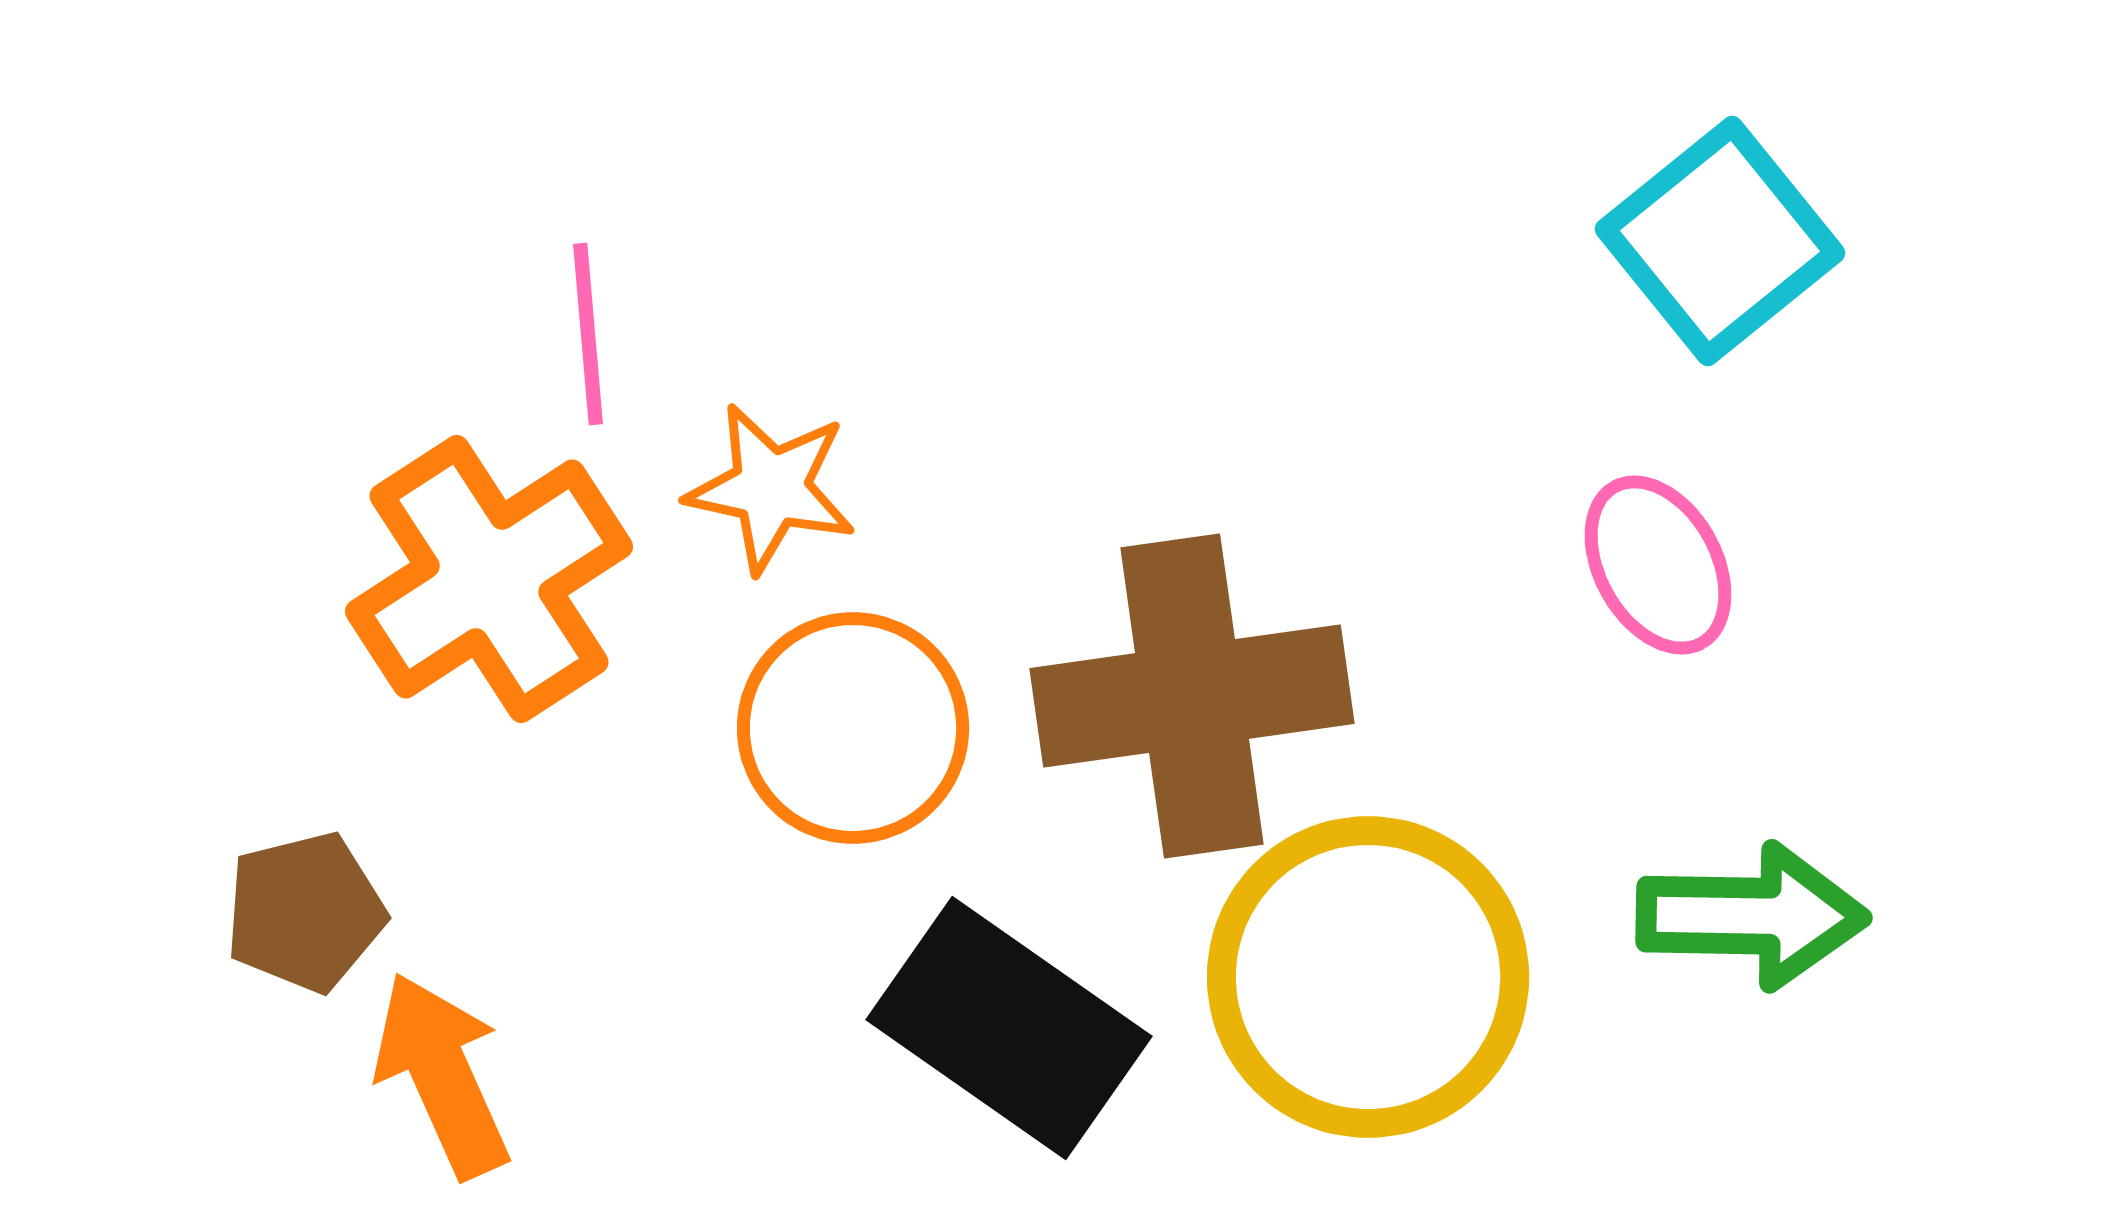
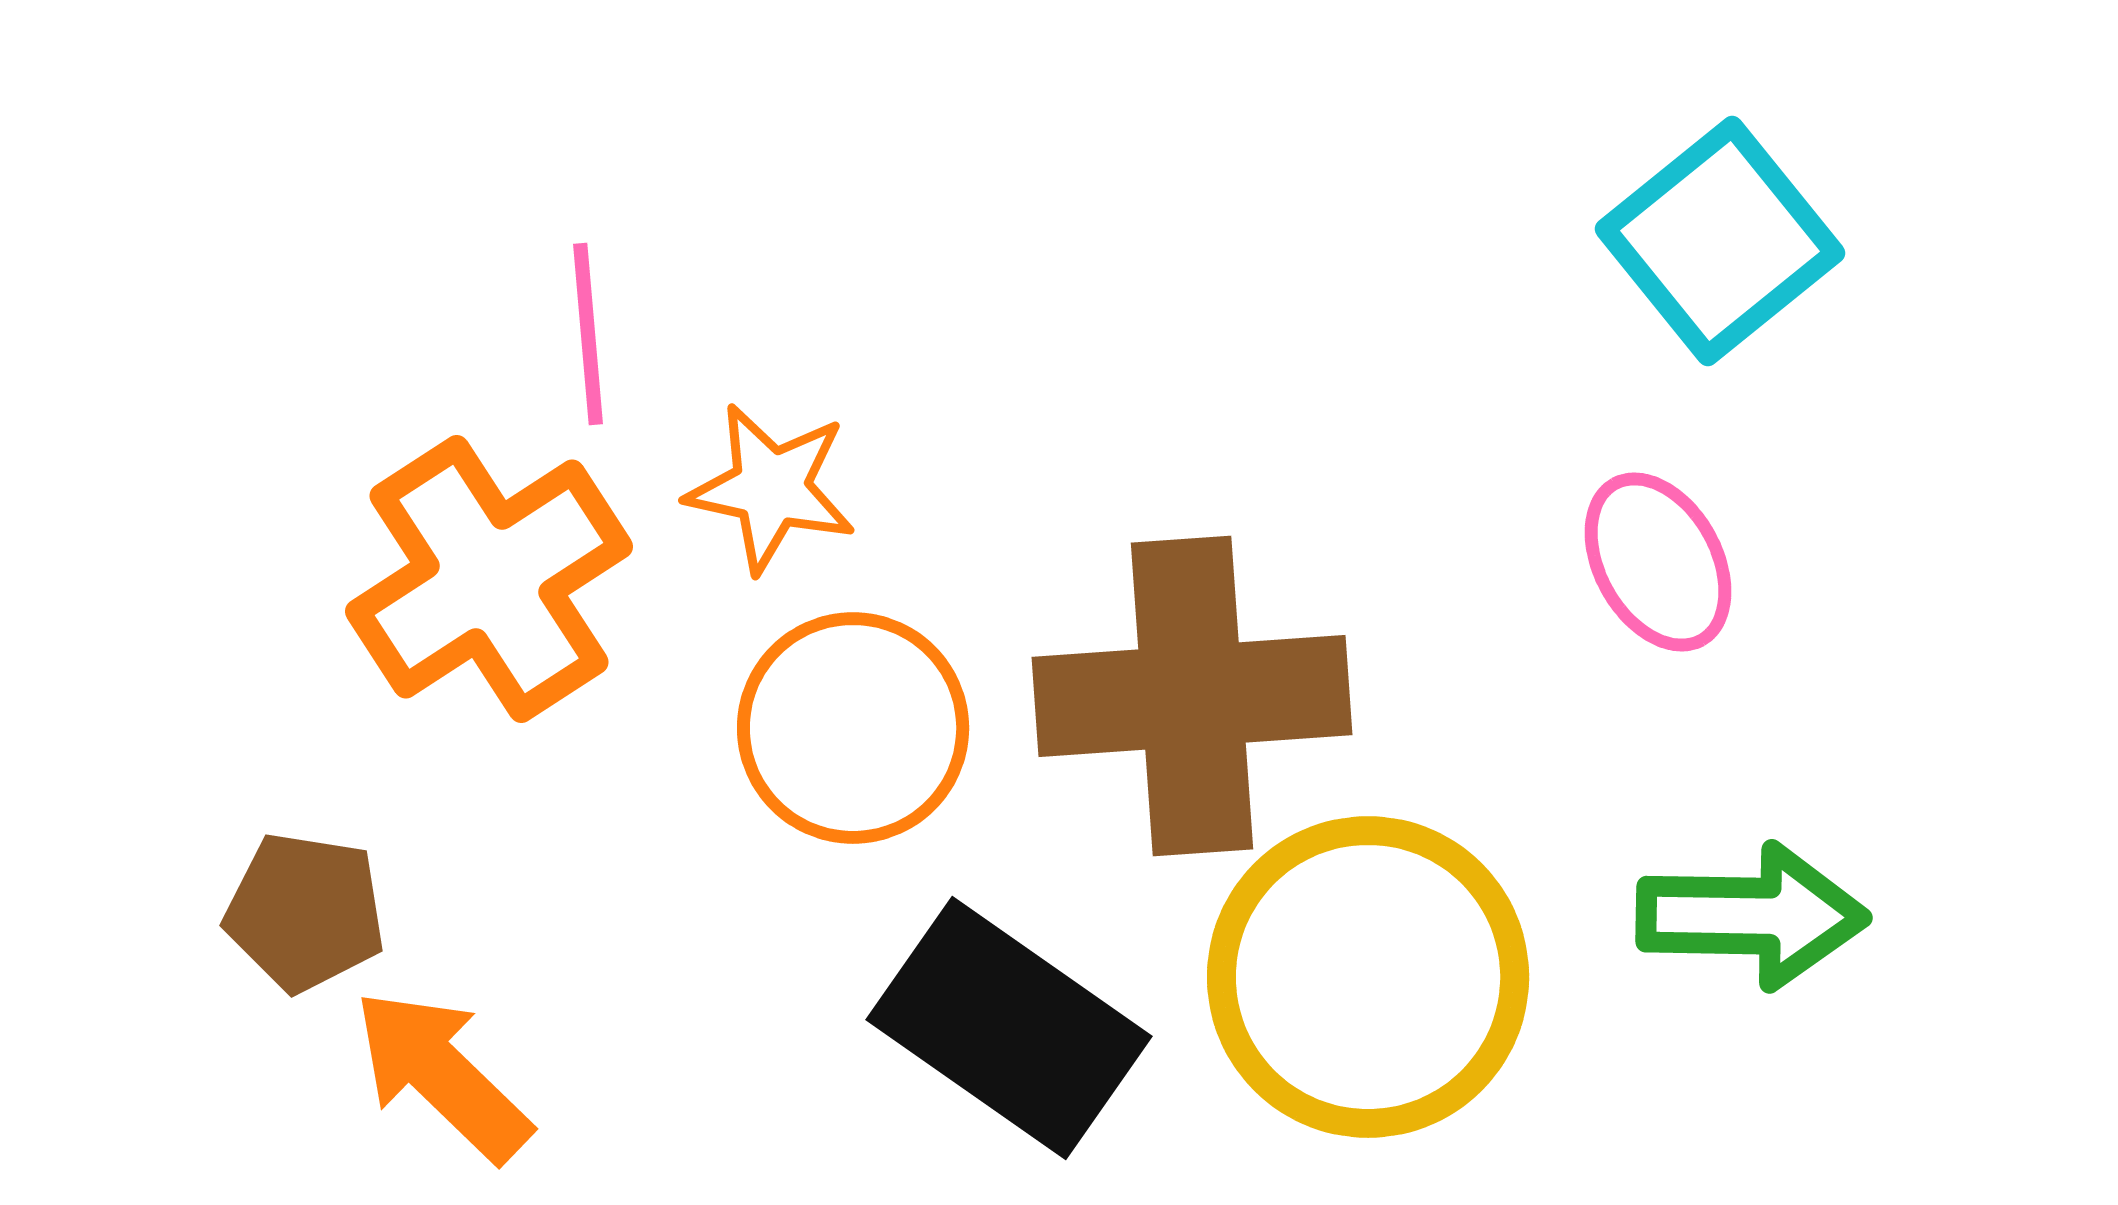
pink ellipse: moved 3 px up
brown cross: rotated 4 degrees clockwise
brown pentagon: rotated 23 degrees clockwise
orange arrow: rotated 22 degrees counterclockwise
